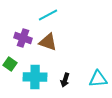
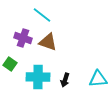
cyan line: moved 6 px left; rotated 66 degrees clockwise
cyan cross: moved 3 px right
